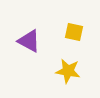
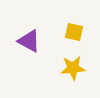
yellow star: moved 5 px right, 3 px up; rotated 15 degrees counterclockwise
